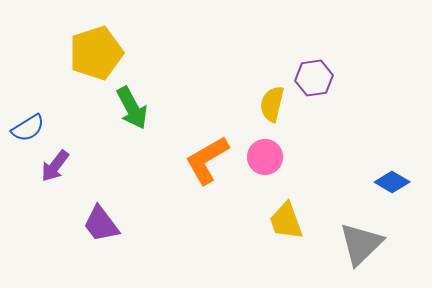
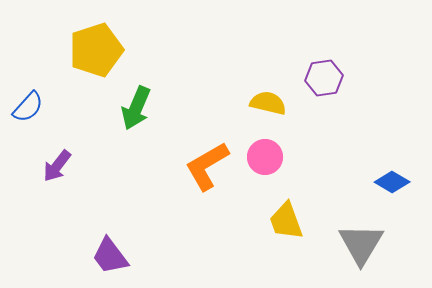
yellow pentagon: moved 3 px up
purple hexagon: moved 10 px right
yellow semicircle: moved 4 px left, 1 px up; rotated 90 degrees clockwise
green arrow: moved 4 px right; rotated 51 degrees clockwise
blue semicircle: moved 21 px up; rotated 16 degrees counterclockwise
orange L-shape: moved 6 px down
purple arrow: moved 2 px right
purple trapezoid: moved 9 px right, 32 px down
gray triangle: rotated 15 degrees counterclockwise
